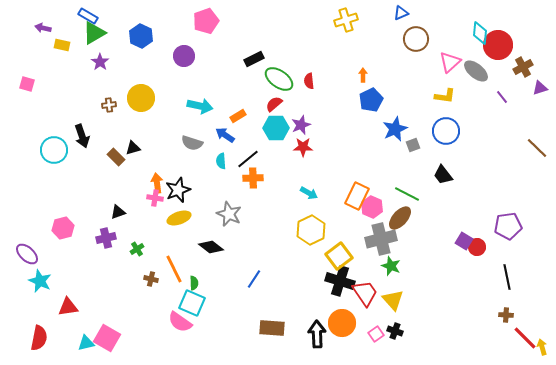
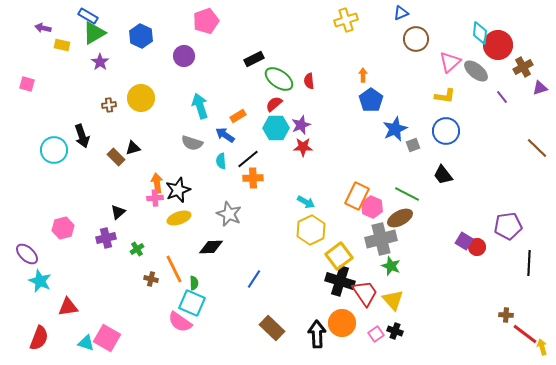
blue pentagon at (371, 100): rotated 10 degrees counterclockwise
cyan arrow at (200, 106): rotated 120 degrees counterclockwise
cyan arrow at (309, 193): moved 3 px left, 9 px down
pink cross at (155, 198): rotated 14 degrees counterclockwise
black triangle at (118, 212): rotated 21 degrees counterclockwise
brown ellipse at (400, 218): rotated 20 degrees clockwise
black diamond at (211, 247): rotated 40 degrees counterclockwise
black line at (507, 277): moved 22 px right, 14 px up; rotated 15 degrees clockwise
brown rectangle at (272, 328): rotated 40 degrees clockwise
red semicircle at (39, 338): rotated 10 degrees clockwise
red line at (525, 338): moved 4 px up; rotated 8 degrees counterclockwise
cyan triangle at (86, 343): rotated 30 degrees clockwise
